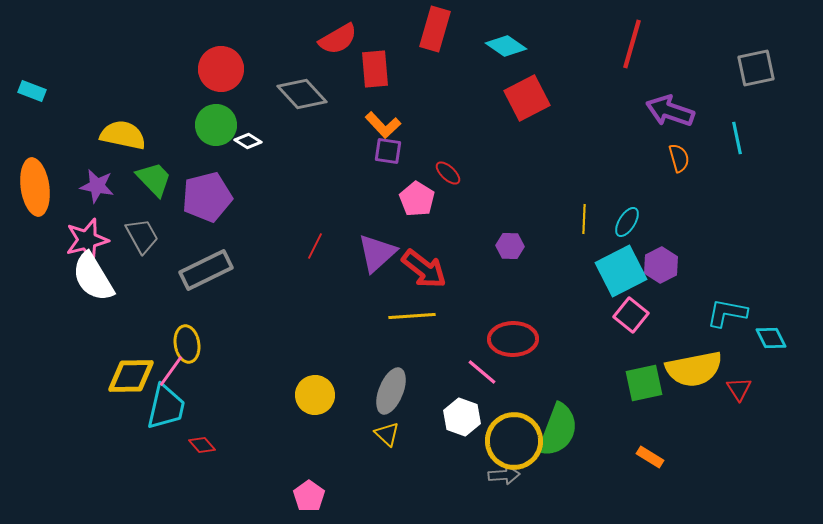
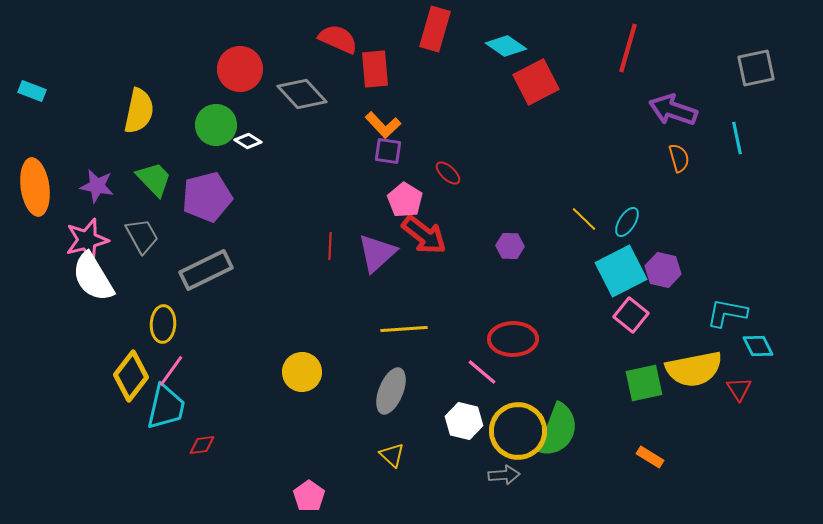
red semicircle at (338, 39): rotated 126 degrees counterclockwise
red line at (632, 44): moved 4 px left, 4 px down
red circle at (221, 69): moved 19 px right
red square at (527, 98): moved 9 px right, 16 px up
purple arrow at (670, 111): moved 3 px right, 1 px up
yellow semicircle at (123, 135): moved 16 px right, 24 px up; rotated 90 degrees clockwise
pink pentagon at (417, 199): moved 12 px left, 1 px down
yellow line at (584, 219): rotated 48 degrees counterclockwise
red line at (315, 246): moved 15 px right; rotated 24 degrees counterclockwise
purple hexagon at (661, 265): moved 2 px right, 5 px down; rotated 20 degrees counterclockwise
red arrow at (424, 269): moved 34 px up
yellow line at (412, 316): moved 8 px left, 13 px down
cyan diamond at (771, 338): moved 13 px left, 8 px down
yellow ellipse at (187, 344): moved 24 px left, 20 px up; rotated 12 degrees clockwise
yellow diamond at (131, 376): rotated 51 degrees counterclockwise
yellow circle at (315, 395): moved 13 px left, 23 px up
white hexagon at (462, 417): moved 2 px right, 4 px down; rotated 6 degrees counterclockwise
yellow triangle at (387, 434): moved 5 px right, 21 px down
yellow circle at (514, 441): moved 4 px right, 10 px up
red diamond at (202, 445): rotated 56 degrees counterclockwise
